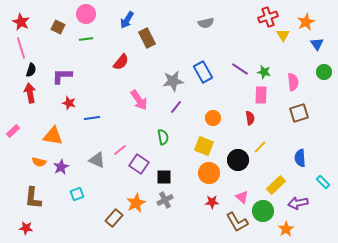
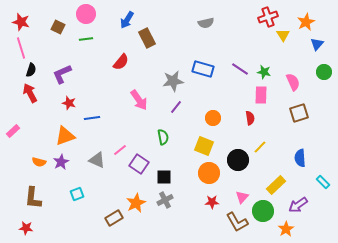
red star at (21, 22): rotated 12 degrees counterclockwise
blue triangle at (317, 44): rotated 16 degrees clockwise
blue rectangle at (203, 72): moved 3 px up; rotated 45 degrees counterclockwise
purple L-shape at (62, 76): moved 2 px up; rotated 25 degrees counterclockwise
pink semicircle at (293, 82): rotated 18 degrees counterclockwise
red arrow at (30, 93): rotated 18 degrees counterclockwise
orange triangle at (53, 136): moved 12 px right; rotated 30 degrees counterclockwise
purple star at (61, 167): moved 5 px up
pink triangle at (242, 197): rotated 32 degrees clockwise
purple arrow at (298, 203): moved 2 px down; rotated 24 degrees counterclockwise
brown rectangle at (114, 218): rotated 18 degrees clockwise
